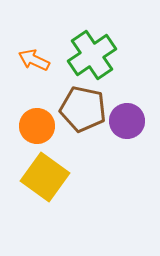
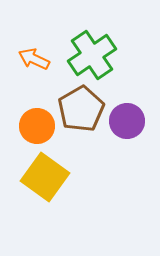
orange arrow: moved 1 px up
brown pentagon: moved 2 px left; rotated 30 degrees clockwise
